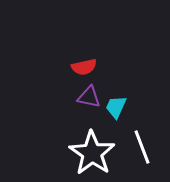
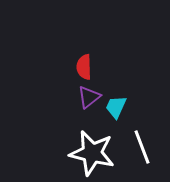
red semicircle: rotated 100 degrees clockwise
purple triangle: rotated 50 degrees counterclockwise
white star: rotated 21 degrees counterclockwise
